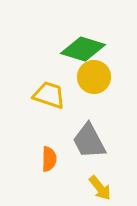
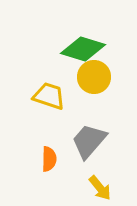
yellow trapezoid: moved 1 px down
gray trapezoid: rotated 69 degrees clockwise
